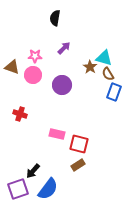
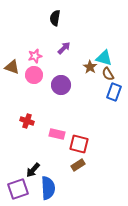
pink star: rotated 16 degrees counterclockwise
pink circle: moved 1 px right
purple circle: moved 1 px left
red cross: moved 7 px right, 7 px down
black arrow: moved 1 px up
blue semicircle: moved 1 px up; rotated 40 degrees counterclockwise
